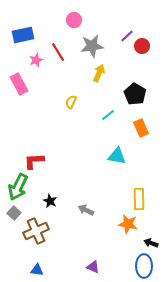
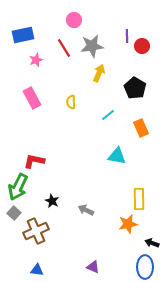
purple line: rotated 48 degrees counterclockwise
red line: moved 6 px right, 4 px up
pink rectangle: moved 13 px right, 14 px down
black pentagon: moved 6 px up
yellow semicircle: rotated 24 degrees counterclockwise
red L-shape: rotated 15 degrees clockwise
black star: moved 2 px right
orange star: rotated 24 degrees counterclockwise
black arrow: moved 1 px right
blue ellipse: moved 1 px right, 1 px down
